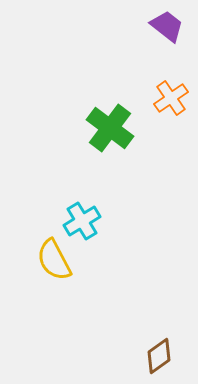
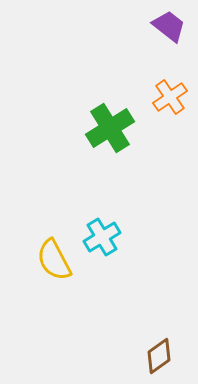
purple trapezoid: moved 2 px right
orange cross: moved 1 px left, 1 px up
green cross: rotated 21 degrees clockwise
cyan cross: moved 20 px right, 16 px down
